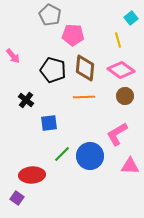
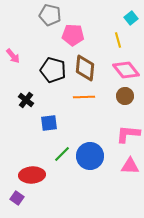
gray pentagon: rotated 15 degrees counterclockwise
pink diamond: moved 5 px right; rotated 16 degrees clockwise
pink L-shape: moved 11 px right; rotated 35 degrees clockwise
